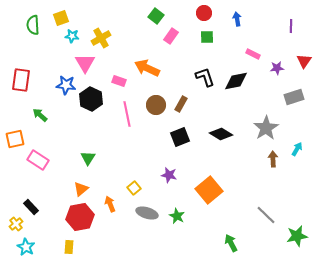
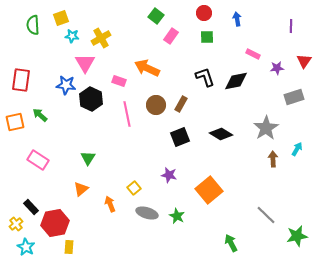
orange square at (15, 139): moved 17 px up
red hexagon at (80, 217): moved 25 px left, 6 px down
